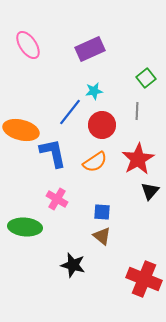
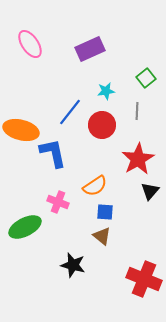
pink ellipse: moved 2 px right, 1 px up
cyan star: moved 12 px right
orange semicircle: moved 24 px down
pink cross: moved 1 px right, 3 px down; rotated 10 degrees counterclockwise
blue square: moved 3 px right
green ellipse: rotated 32 degrees counterclockwise
